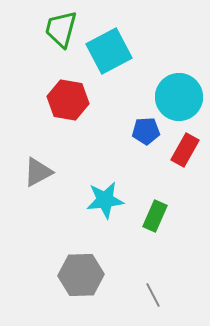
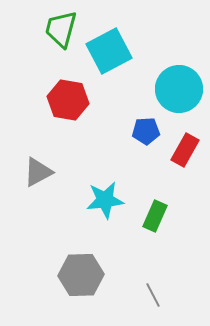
cyan circle: moved 8 px up
